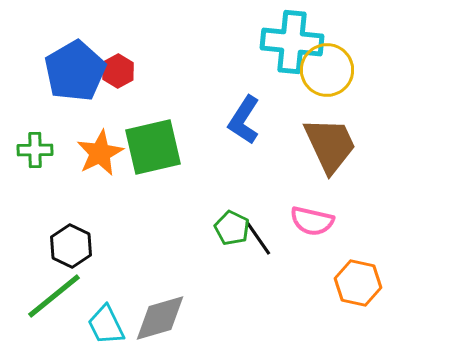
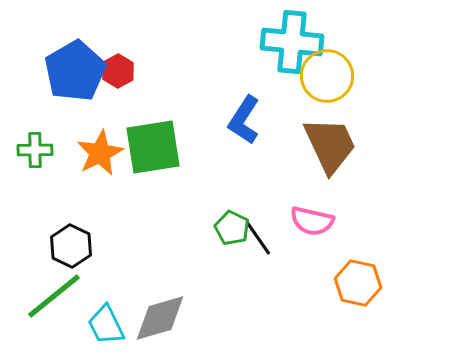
yellow circle: moved 6 px down
green square: rotated 4 degrees clockwise
